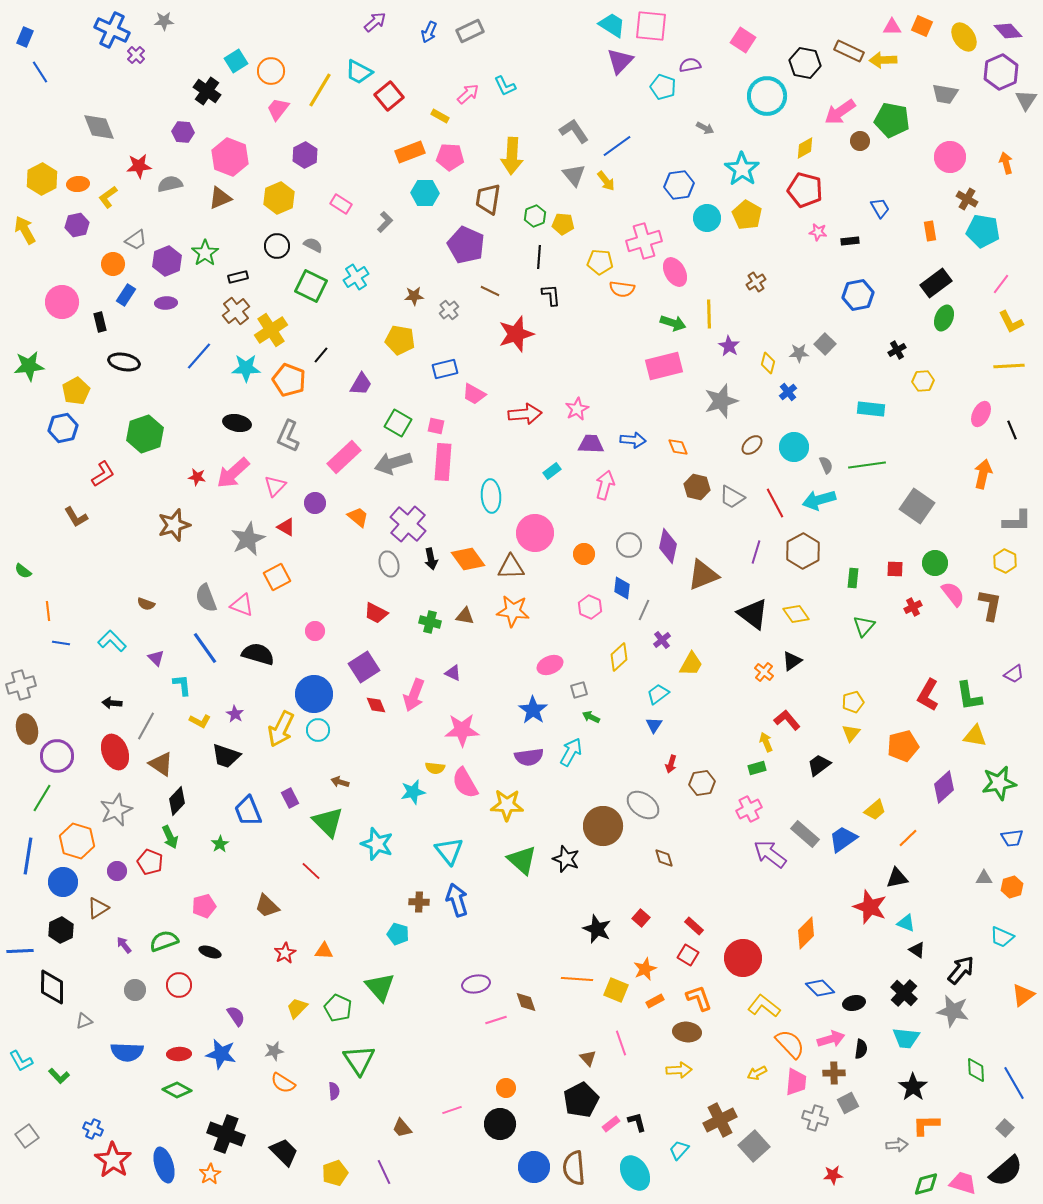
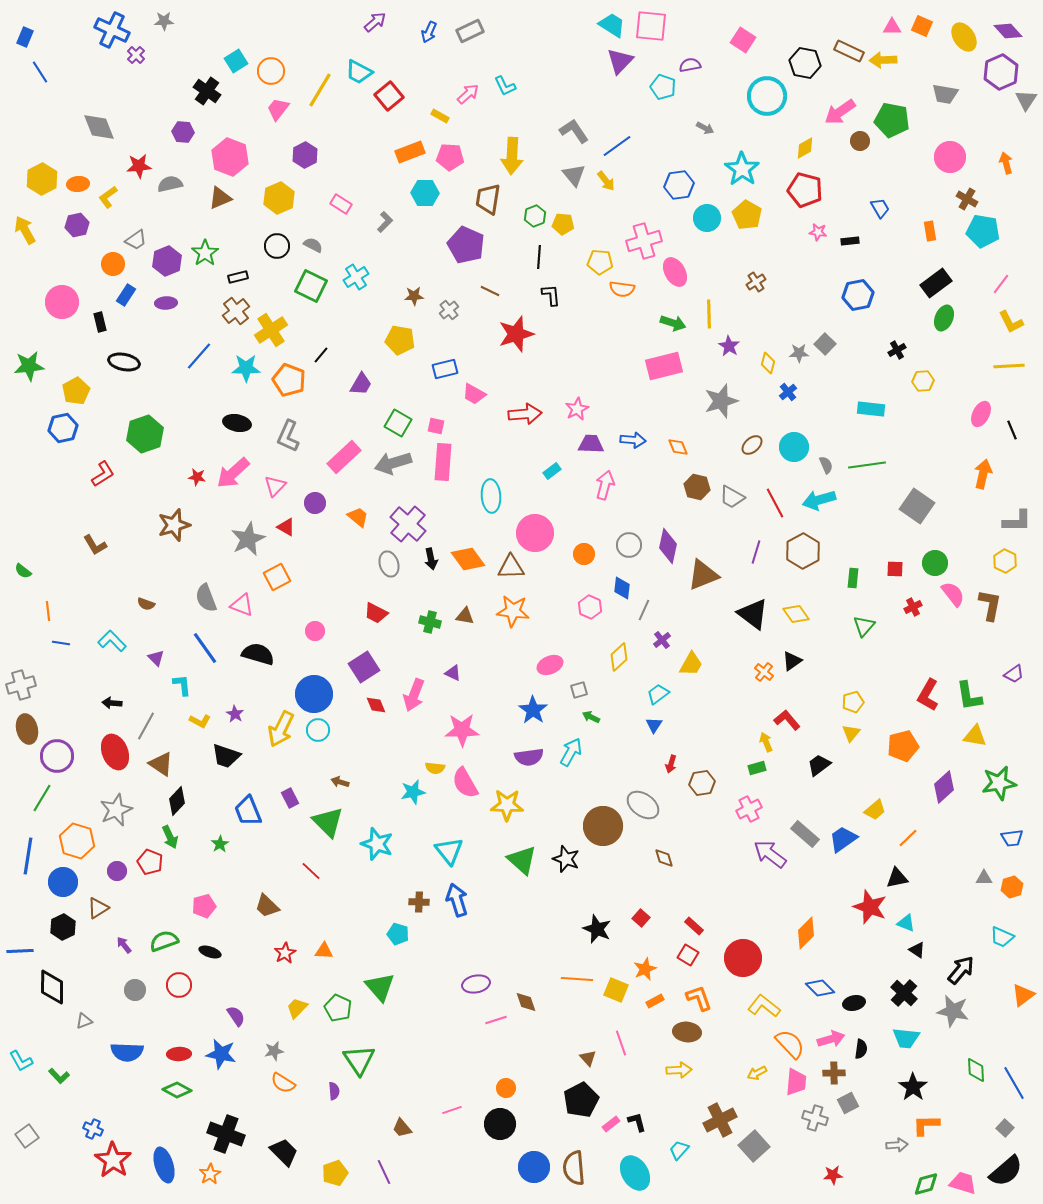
brown L-shape at (76, 517): moved 19 px right, 28 px down
black hexagon at (61, 930): moved 2 px right, 3 px up
